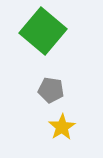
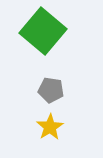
yellow star: moved 12 px left
